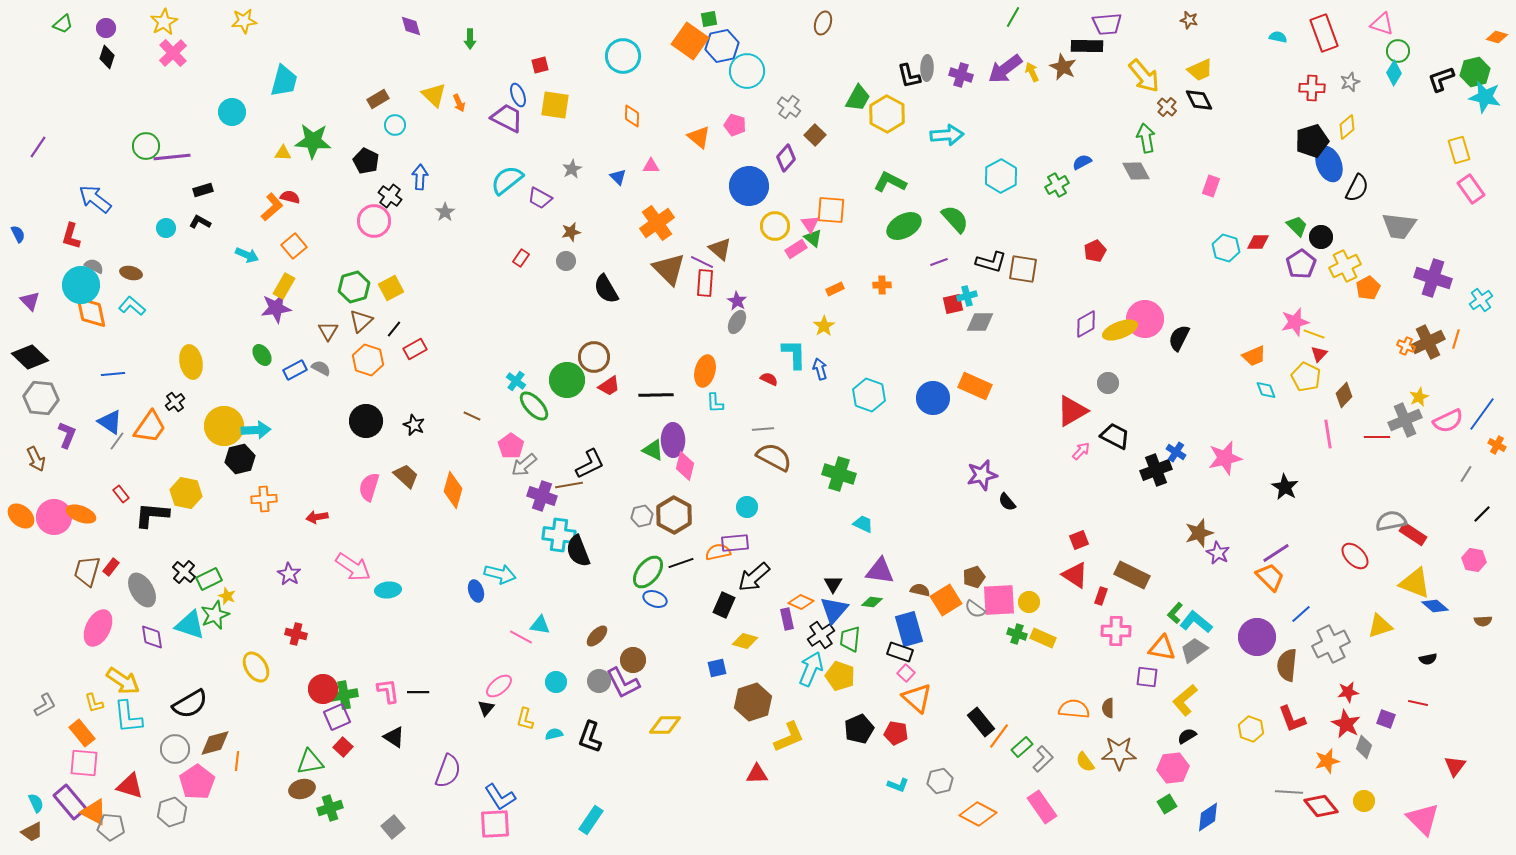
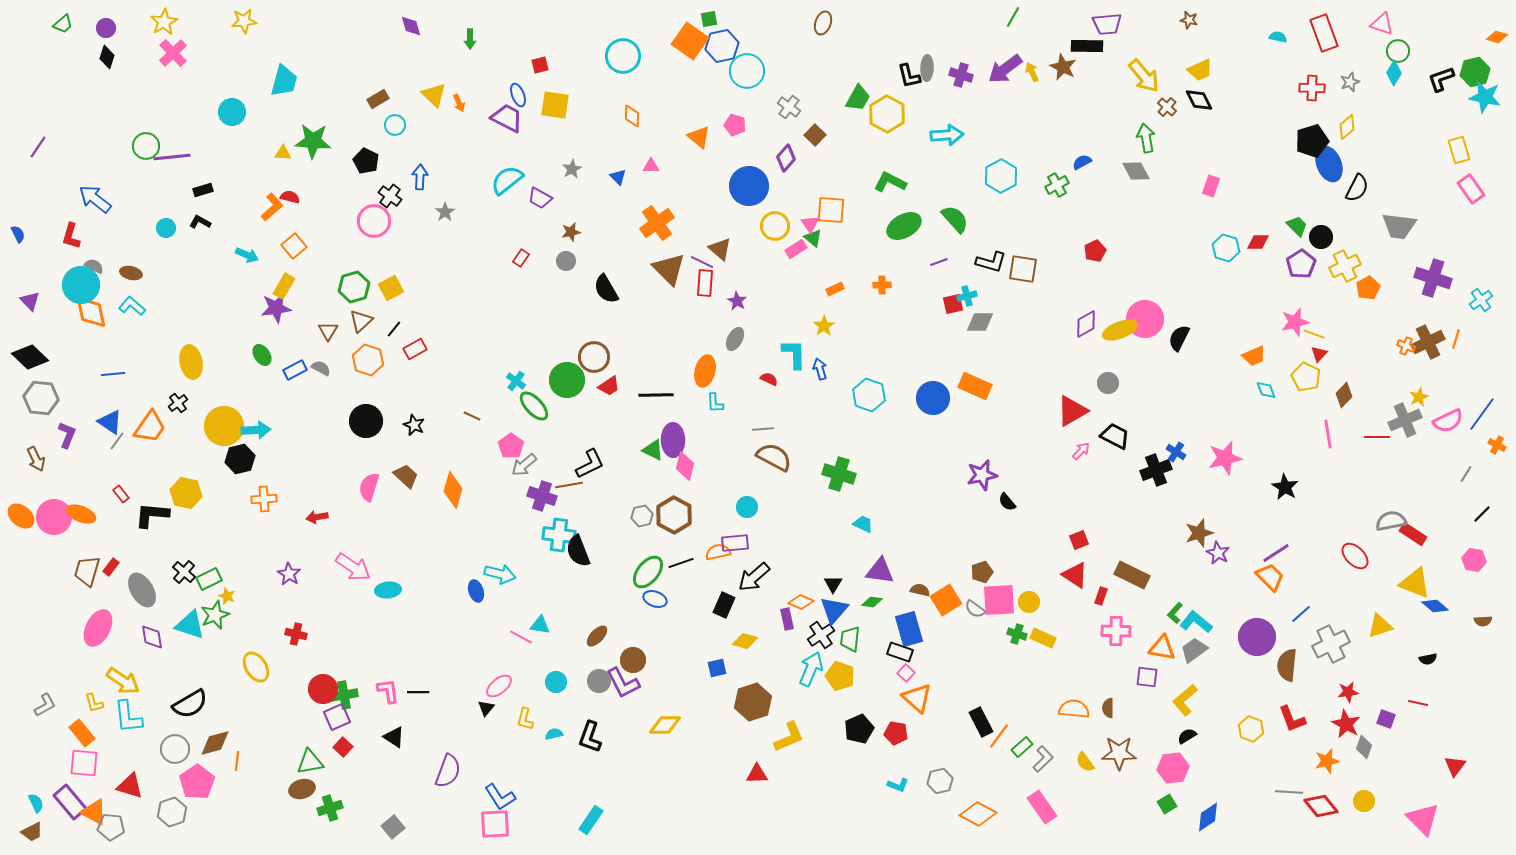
gray ellipse at (737, 322): moved 2 px left, 17 px down
black cross at (175, 402): moved 3 px right, 1 px down
brown pentagon at (974, 577): moved 8 px right, 5 px up
black rectangle at (981, 722): rotated 12 degrees clockwise
